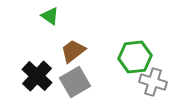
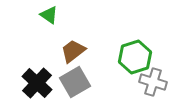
green triangle: moved 1 px left, 1 px up
green hexagon: rotated 12 degrees counterclockwise
black cross: moved 7 px down
